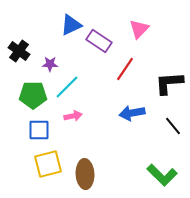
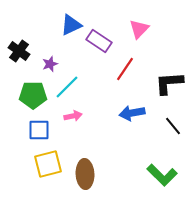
purple star: rotated 21 degrees counterclockwise
